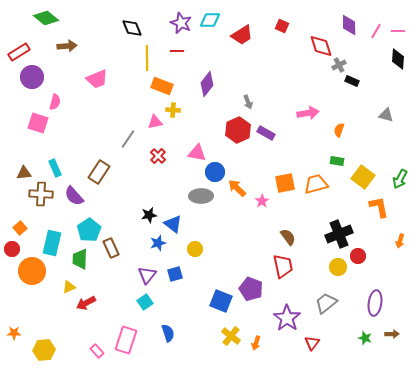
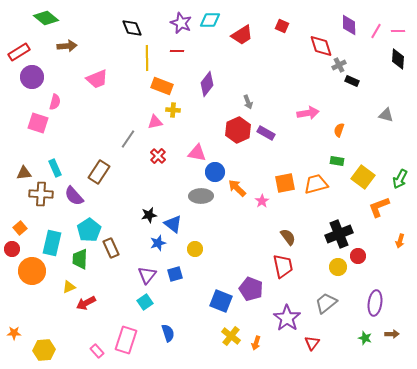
orange L-shape at (379, 207): rotated 100 degrees counterclockwise
